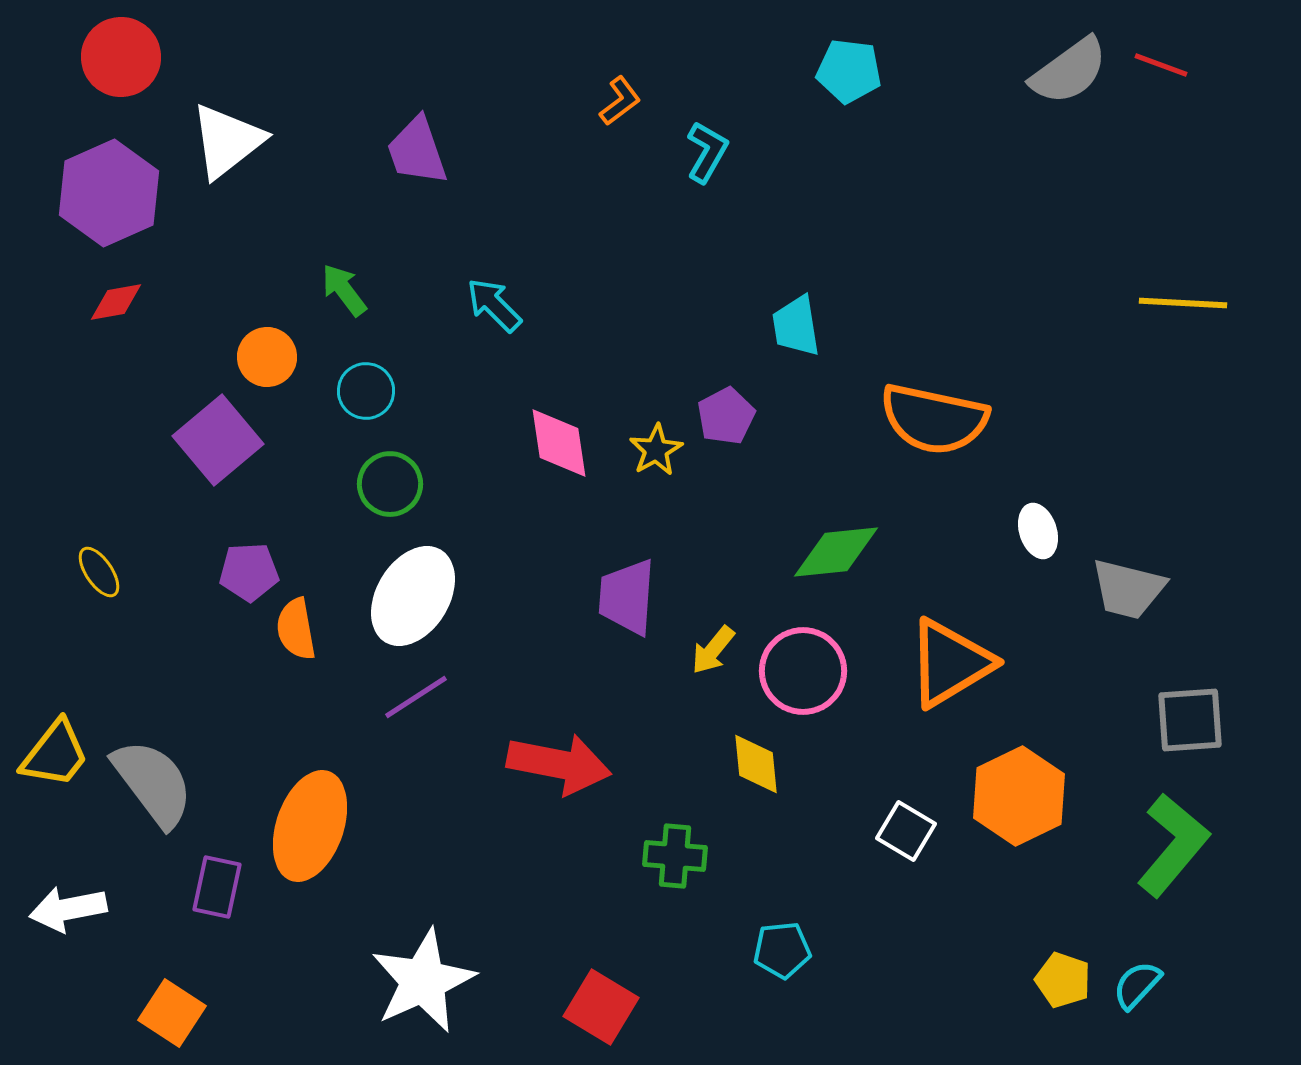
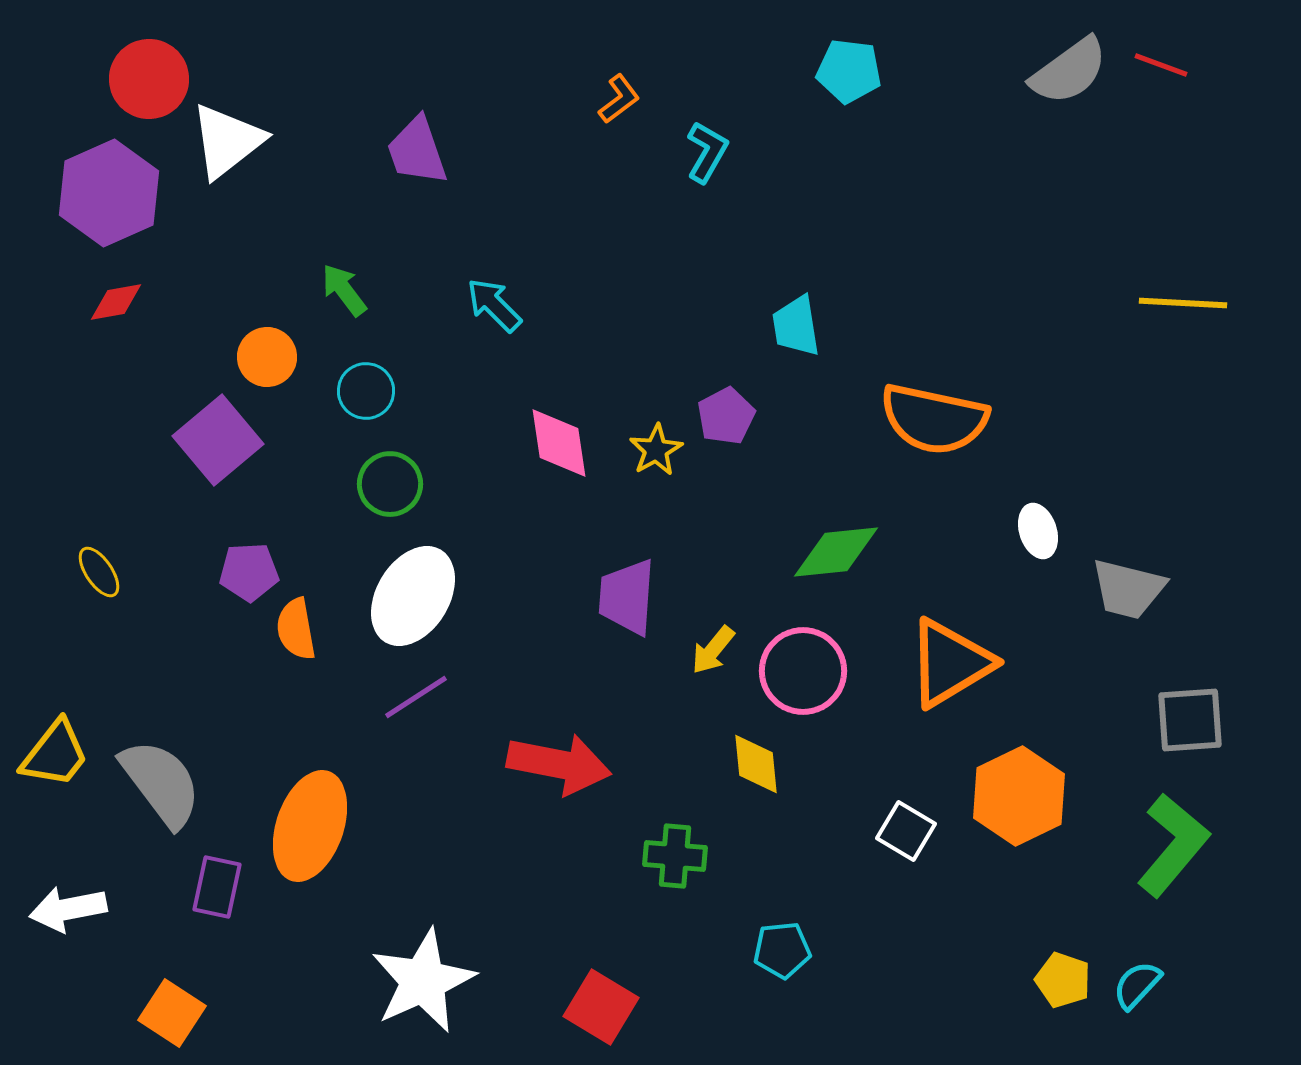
red circle at (121, 57): moved 28 px right, 22 px down
orange L-shape at (620, 101): moved 1 px left, 2 px up
gray semicircle at (153, 783): moved 8 px right
